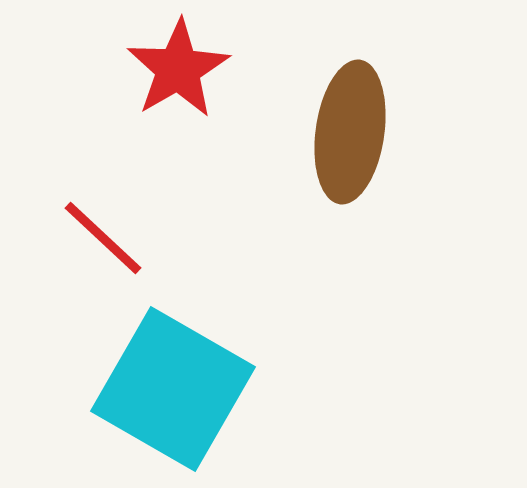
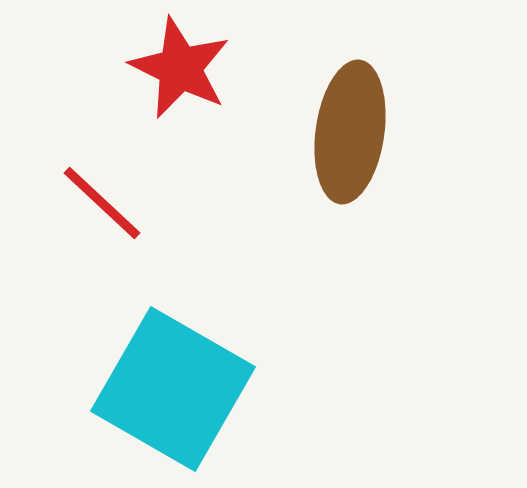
red star: moved 2 px right, 1 px up; rotated 16 degrees counterclockwise
red line: moved 1 px left, 35 px up
